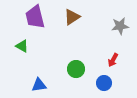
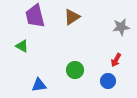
purple trapezoid: moved 1 px up
gray star: moved 1 px right, 1 px down
red arrow: moved 3 px right
green circle: moved 1 px left, 1 px down
blue circle: moved 4 px right, 2 px up
